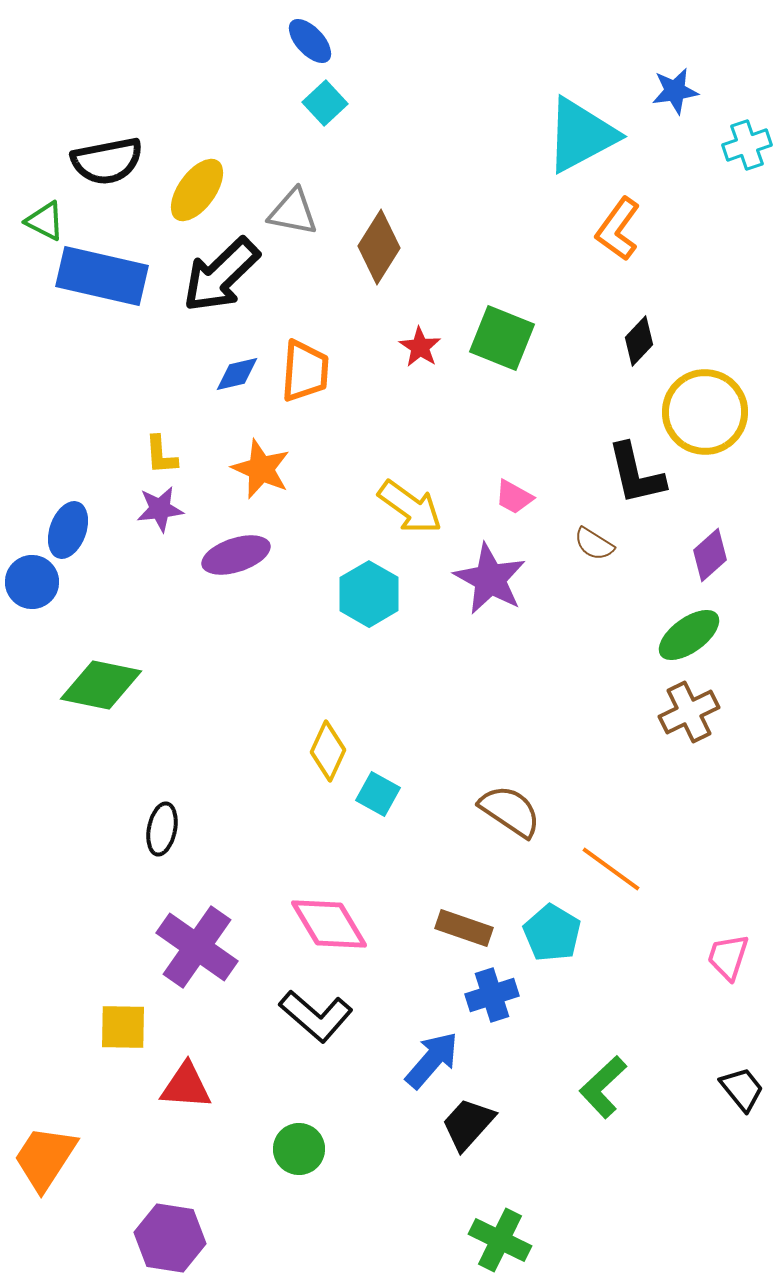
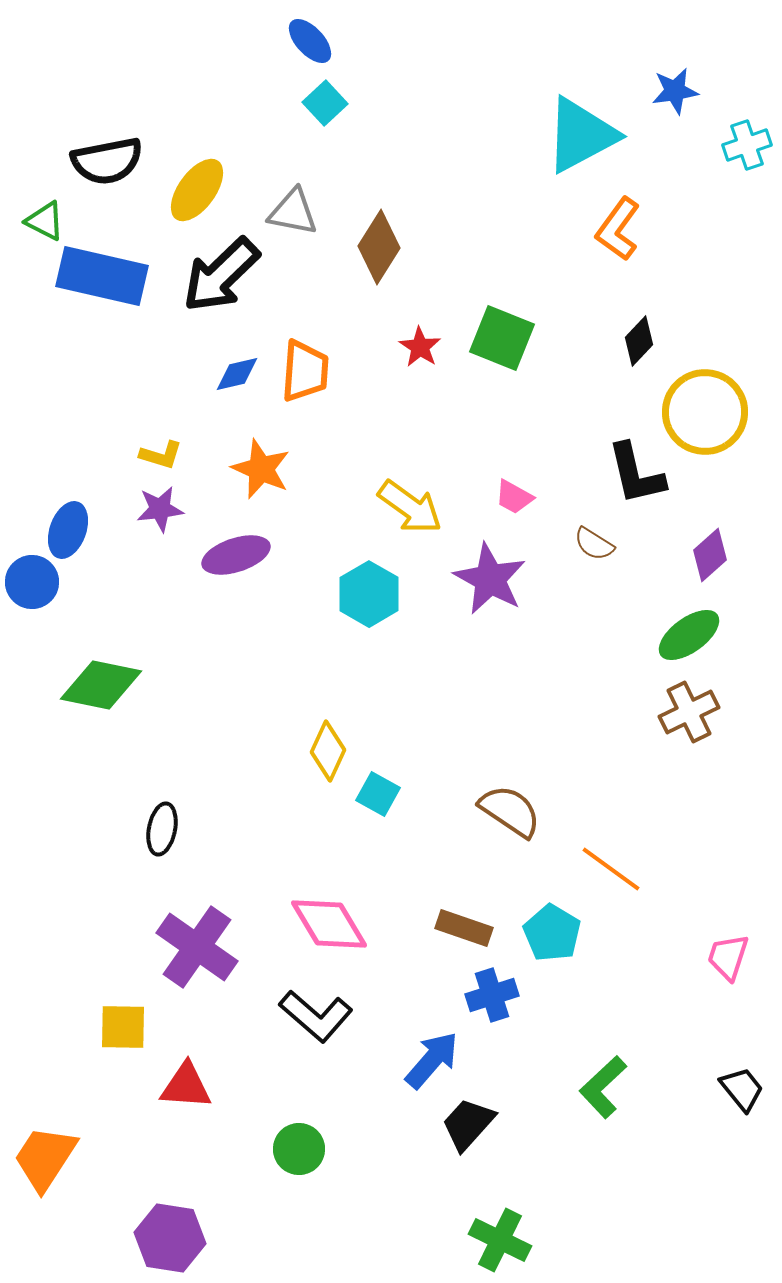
yellow L-shape at (161, 455): rotated 69 degrees counterclockwise
